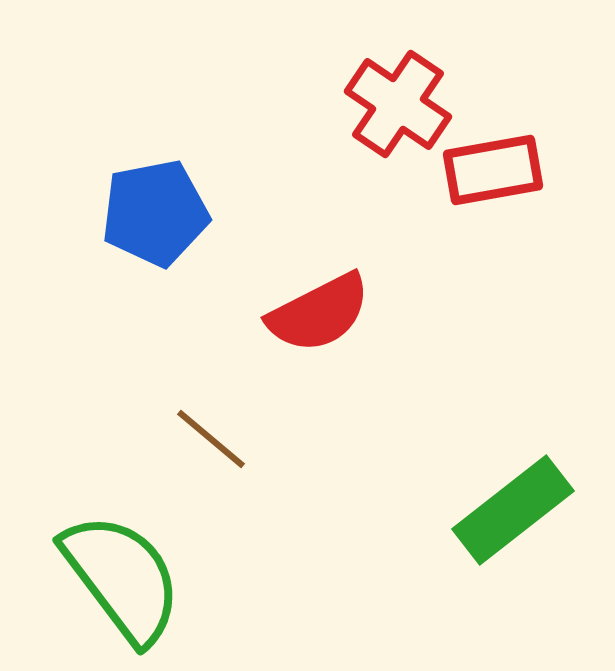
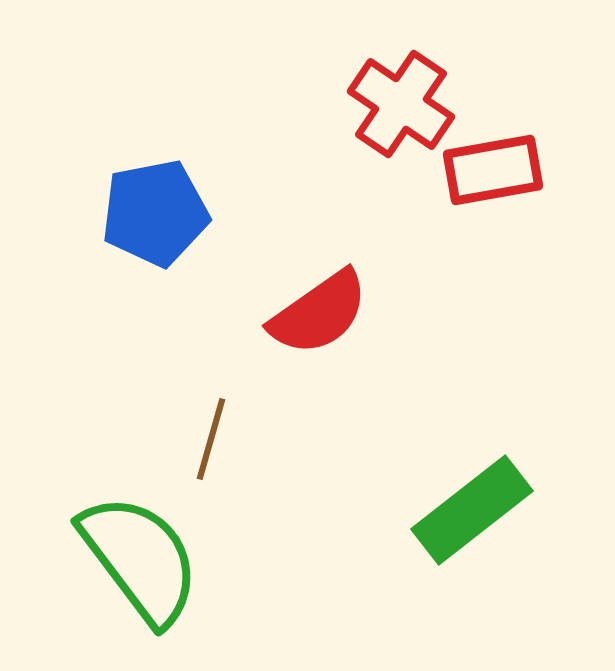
red cross: moved 3 px right
red semicircle: rotated 8 degrees counterclockwise
brown line: rotated 66 degrees clockwise
green rectangle: moved 41 px left
green semicircle: moved 18 px right, 19 px up
